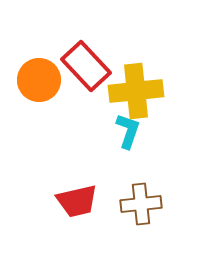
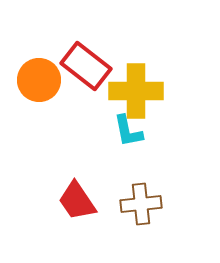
red rectangle: rotated 9 degrees counterclockwise
yellow cross: rotated 6 degrees clockwise
cyan L-shape: rotated 150 degrees clockwise
red trapezoid: rotated 69 degrees clockwise
